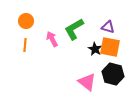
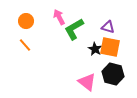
pink arrow: moved 7 px right, 22 px up
orange line: rotated 48 degrees counterclockwise
